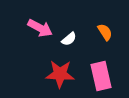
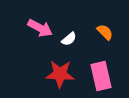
orange semicircle: rotated 12 degrees counterclockwise
